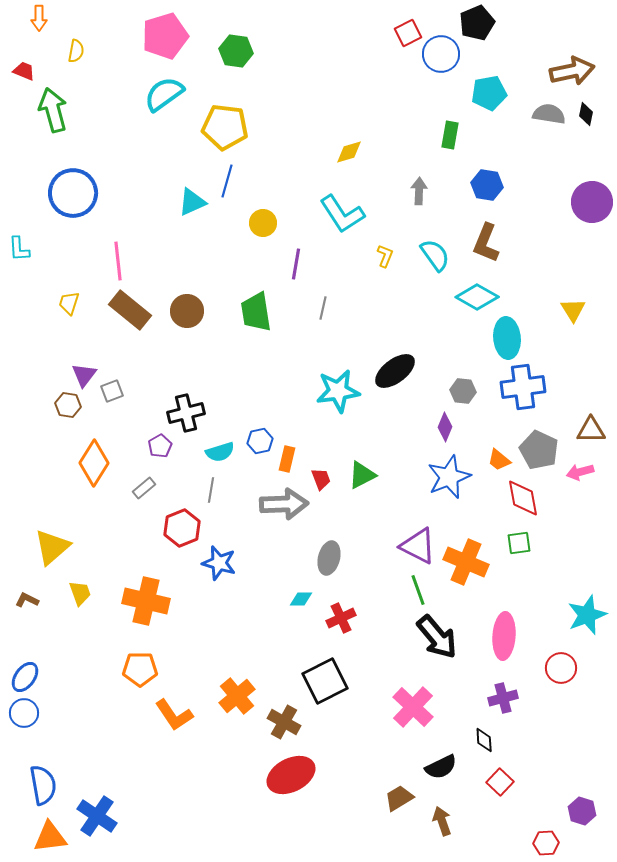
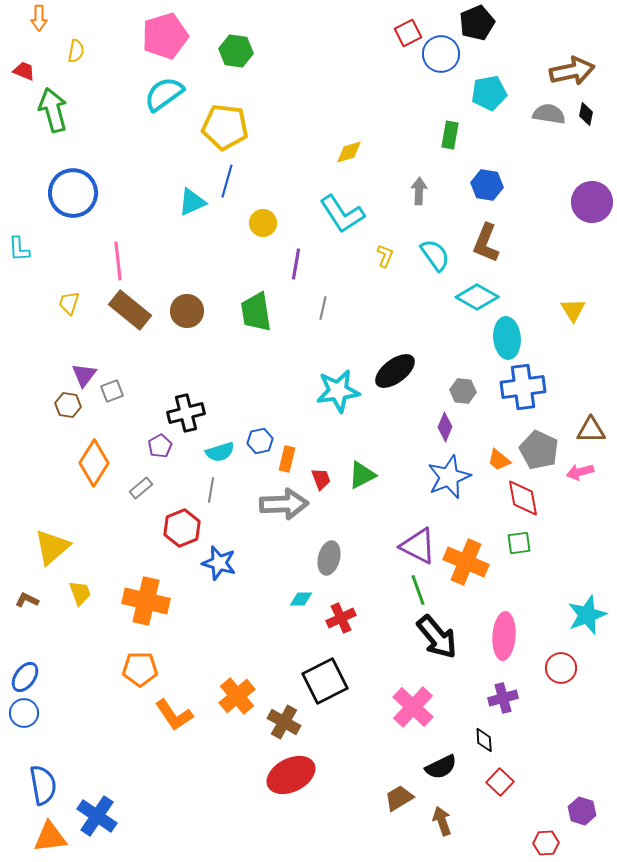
gray rectangle at (144, 488): moved 3 px left
